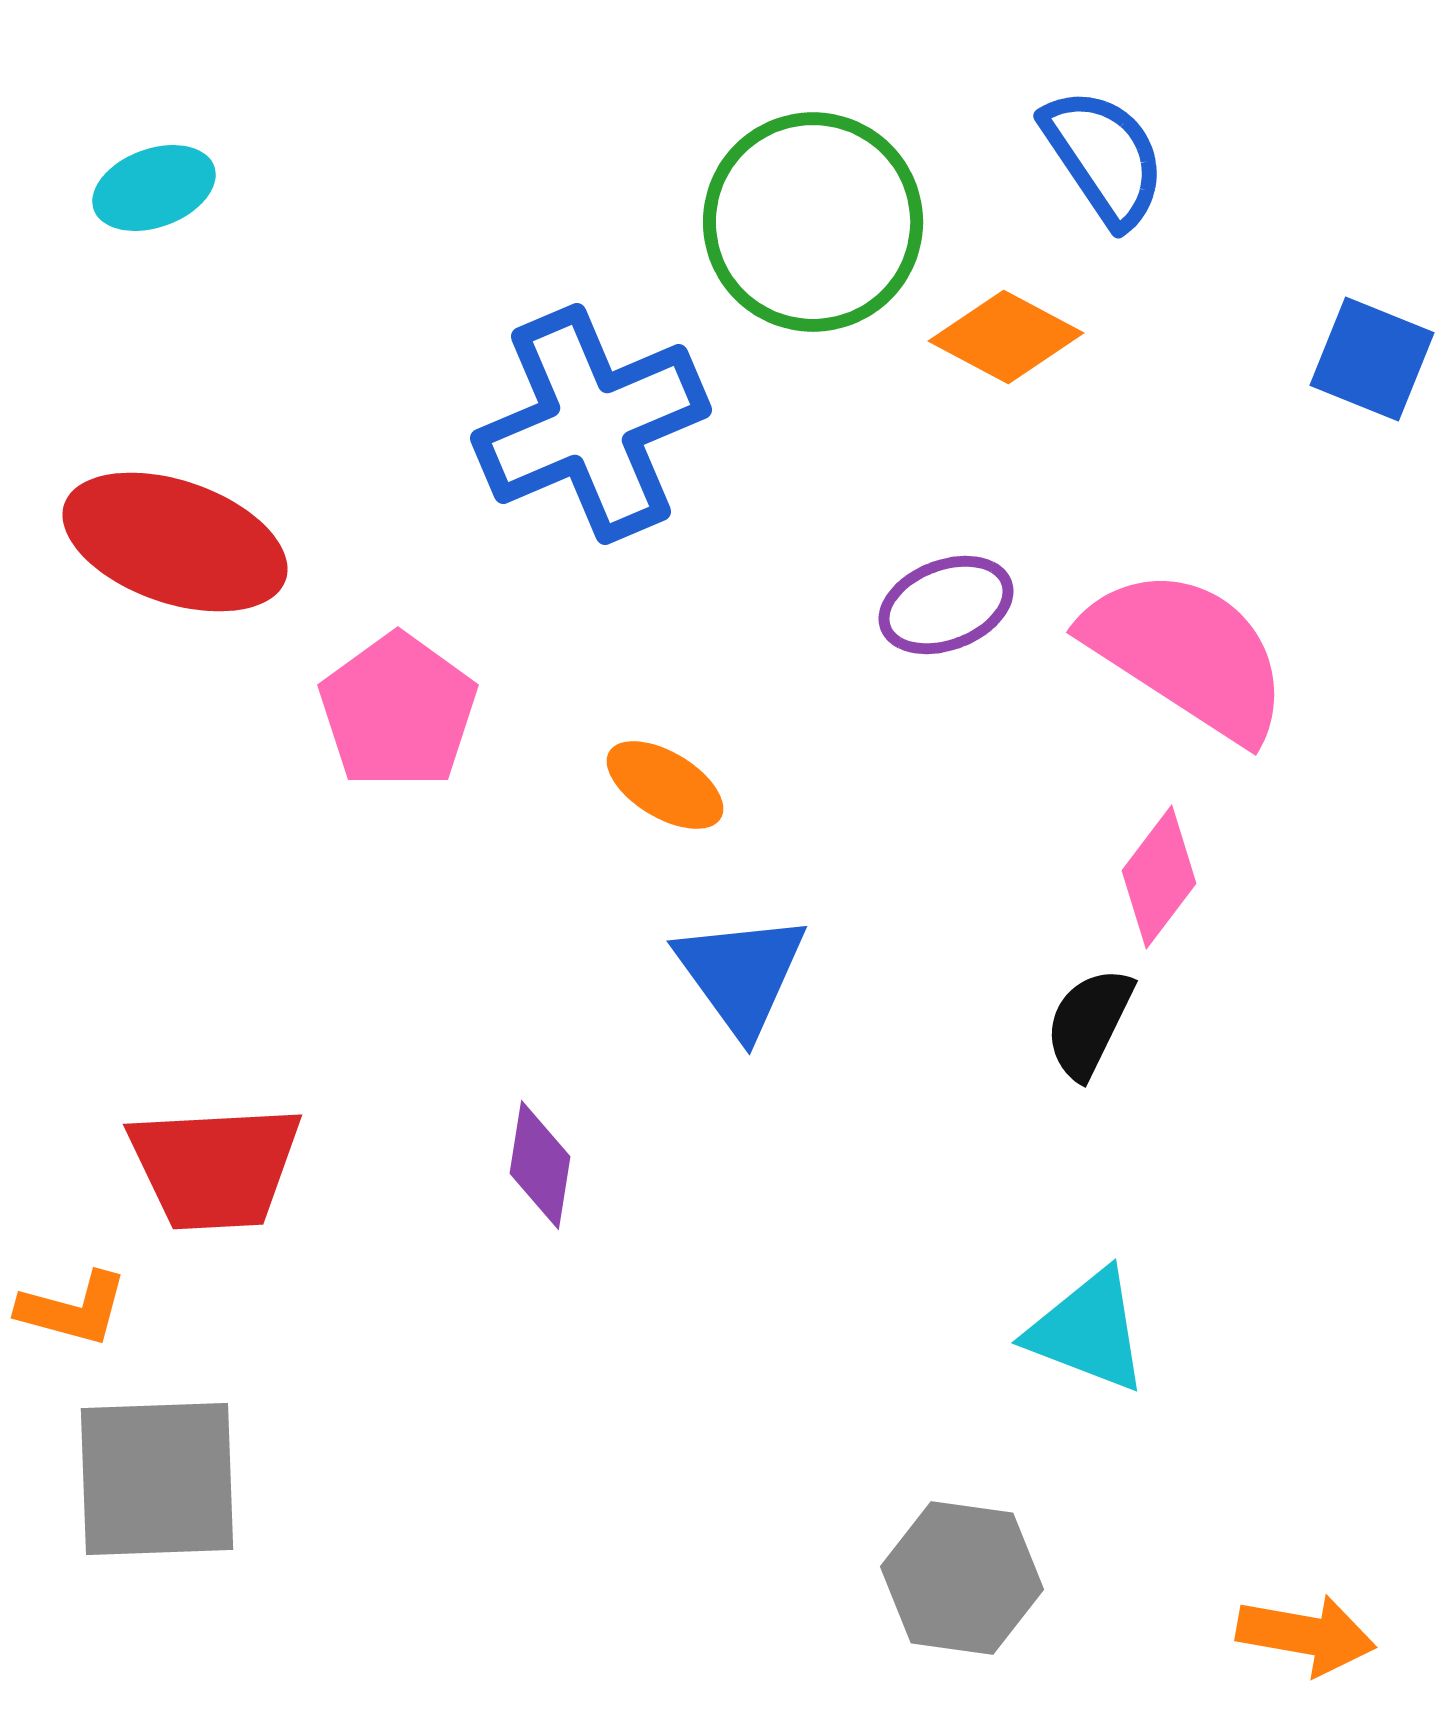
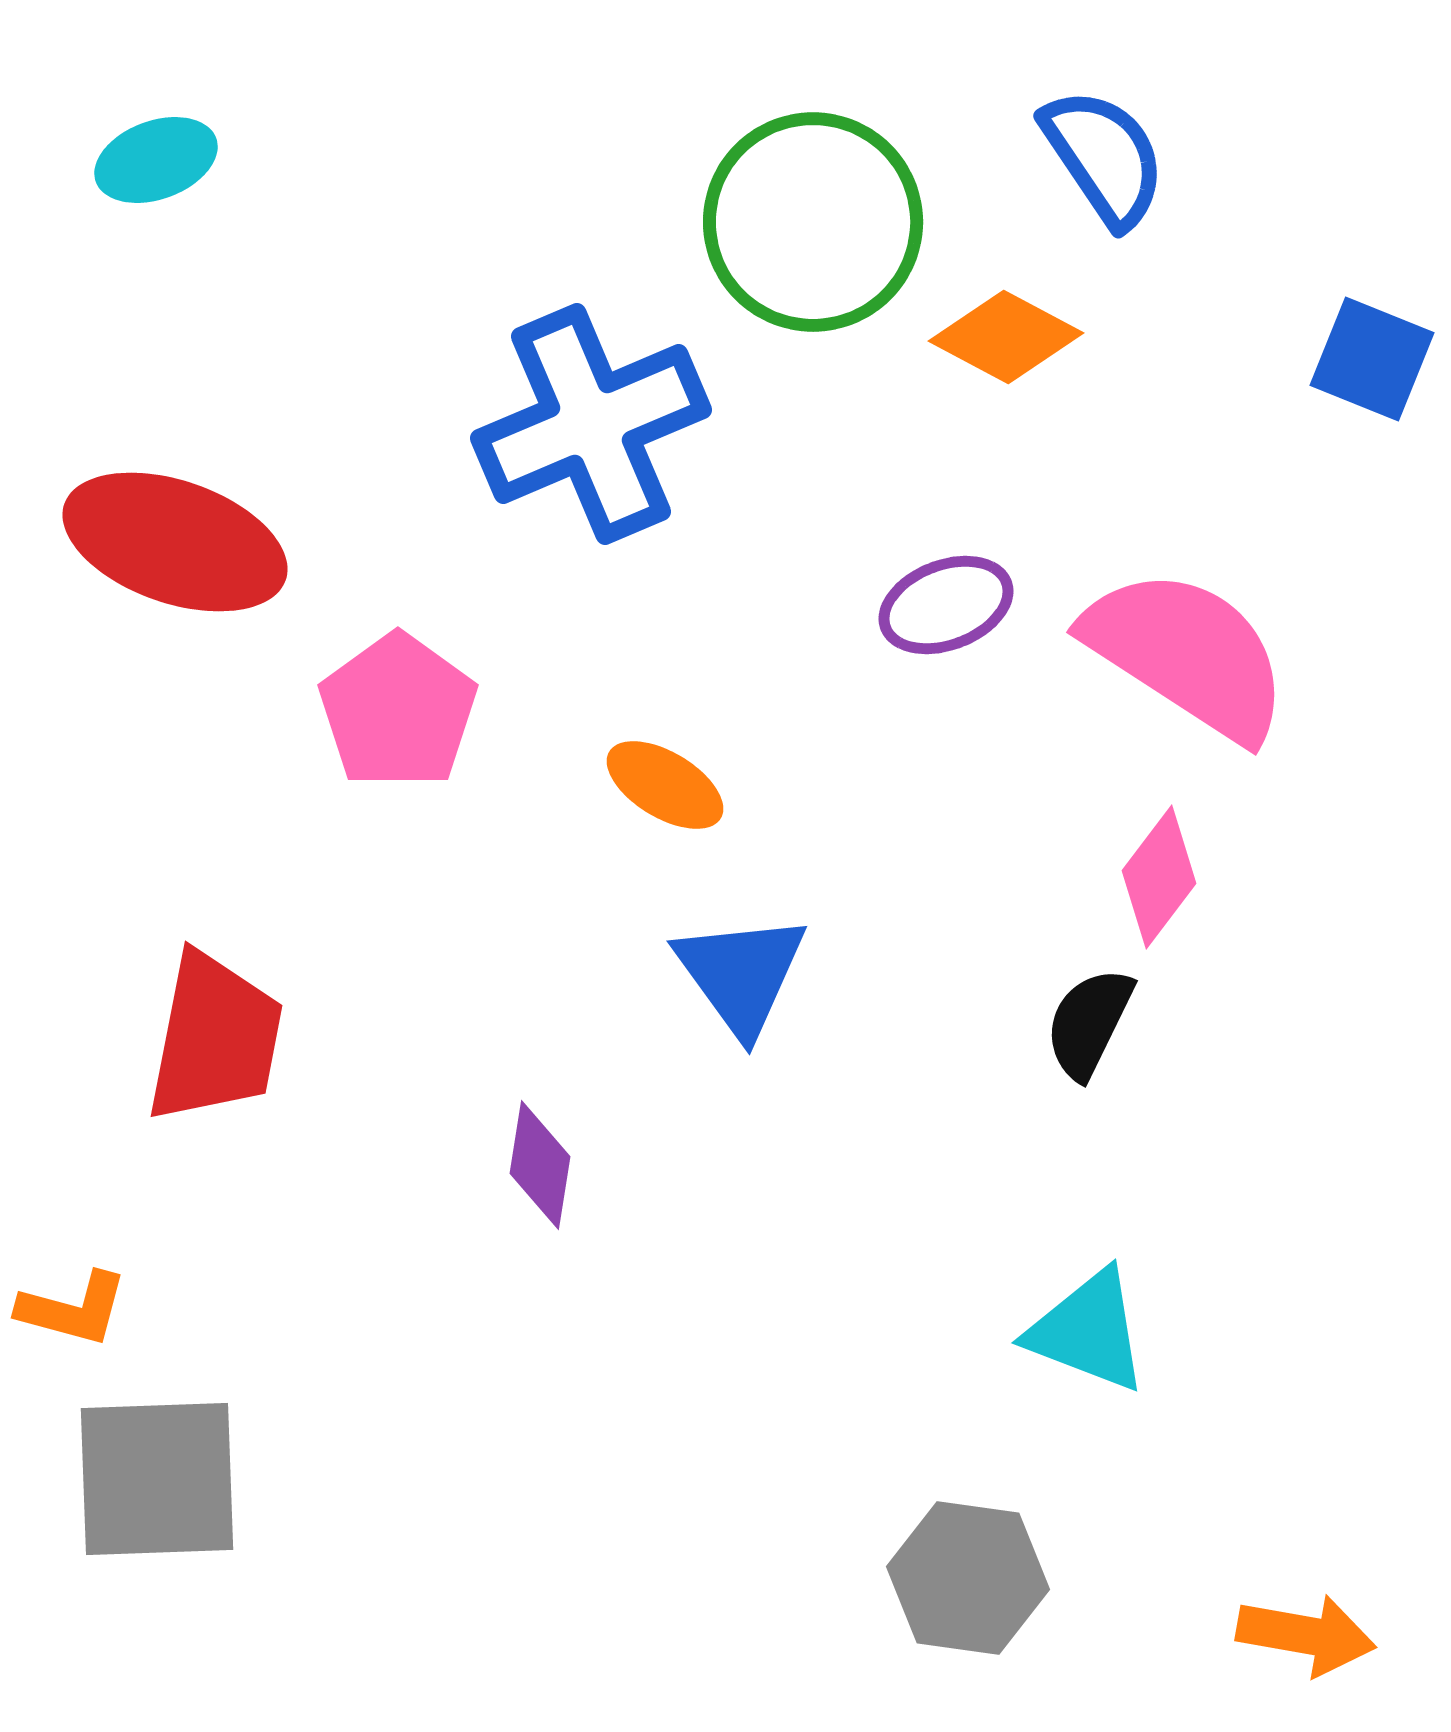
cyan ellipse: moved 2 px right, 28 px up
red trapezoid: moved 129 px up; rotated 76 degrees counterclockwise
gray hexagon: moved 6 px right
